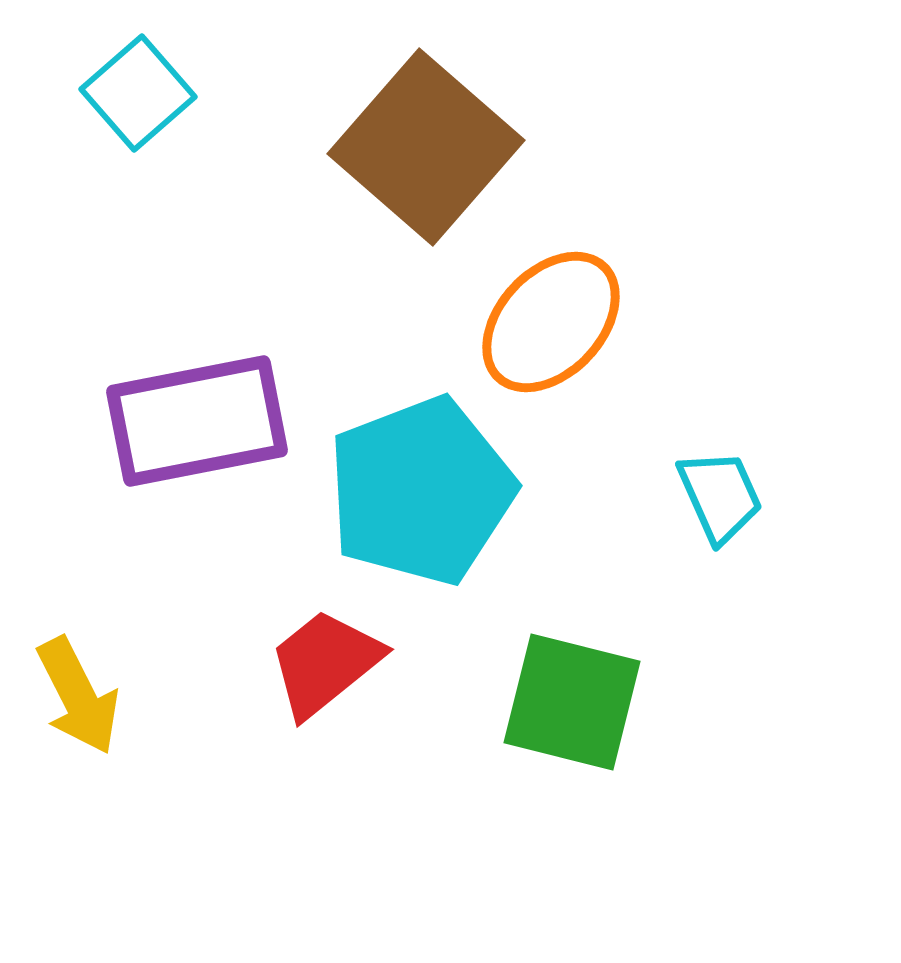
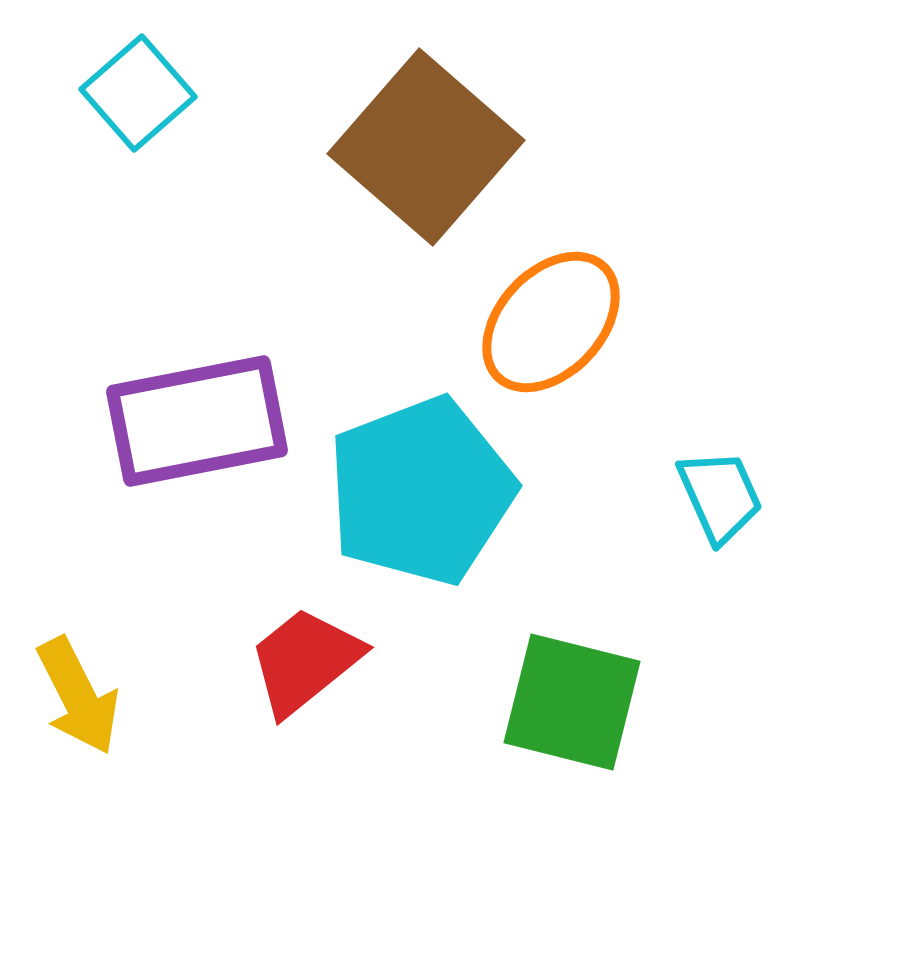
red trapezoid: moved 20 px left, 2 px up
